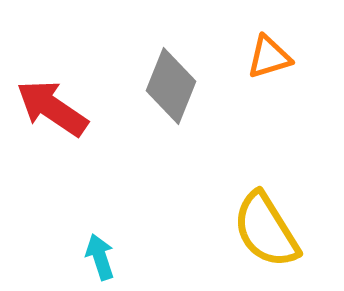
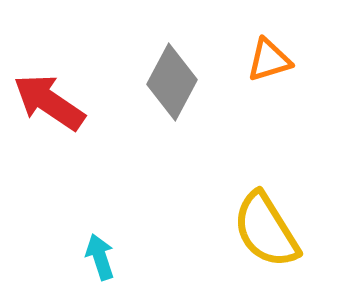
orange triangle: moved 3 px down
gray diamond: moved 1 px right, 4 px up; rotated 6 degrees clockwise
red arrow: moved 3 px left, 6 px up
